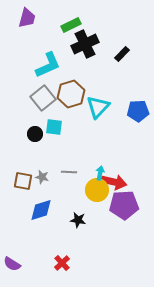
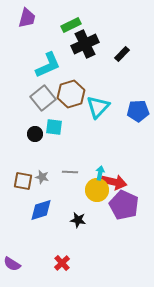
gray line: moved 1 px right
purple pentagon: rotated 28 degrees clockwise
